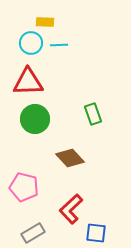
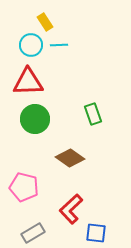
yellow rectangle: rotated 54 degrees clockwise
cyan circle: moved 2 px down
brown diamond: rotated 12 degrees counterclockwise
